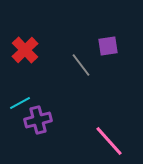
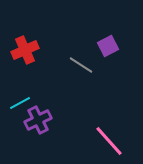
purple square: rotated 20 degrees counterclockwise
red cross: rotated 20 degrees clockwise
gray line: rotated 20 degrees counterclockwise
purple cross: rotated 12 degrees counterclockwise
